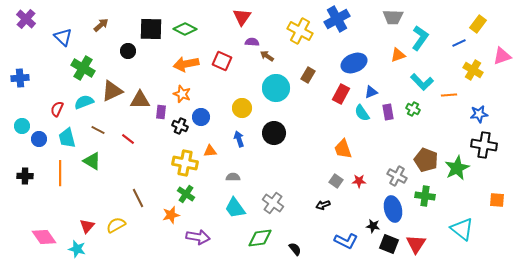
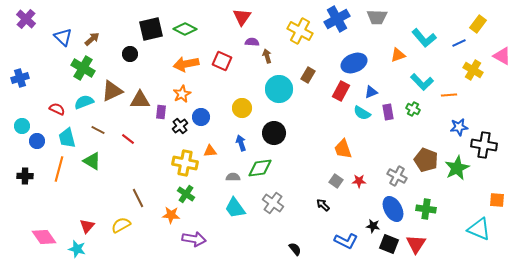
gray trapezoid at (393, 17): moved 16 px left
brown arrow at (101, 25): moved 9 px left, 14 px down
black square at (151, 29): rotated 15 degrees counterclockwise
cyan L-shape at (420, 38): moved 4 px right; rotated 105 degrees clockwise
black circle at (128, 51): moved 2 px right, 3 px down
brown arrow at (267, 56): rotated 40 degrees clockwise
pink triangle at (502, 56): rotated 48 degrees clockwise
blue cross at (20, 78): rotated 12 degrees counterclockwise
cyan circle at (276, 88): moved 3 px right, 1 px down
orange star at (182, 94): rotated 24 degrees clockwise
red rectangle at (341, 94): moved 3 px up
red semicircle at (57, 109): rotated 91 degrees clockwise
cyan semicircle at (362, 113): rotated 24 degrees counterclockwise
blue star at (479, 114): moved 20 px left, 13 px down
black cross at (180, 126): rotated 28 degrees clockwise
blue circle at (39, 139): moved 2 px left, 2 px down
blue arrow at (239, 139): moved 2 px right, 4 px down
orange line at (60, 173): moved 1 px left, 4 px up; rotated 15 degrees clockwise
green cross at (425, 196): moved 1 px right, 13 px down
black arrow at (323, 205): rotated 64 degrees clockwise
blue ellipse at (393, 209): rotated 15 degrees counterclockwise
orange star at (171, 215): rotated 18 degrees clockwise
yellow semicircle at (116, 225): moved 5 px right
cyan triangle at (462, 229): moved 17 px right; rotated 15 degrees counterclockwise
purple arrow at (198, 237): moved 4 px left, 2 px down
green diamond at (260, 238): moved 70 px up
